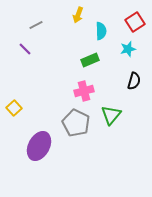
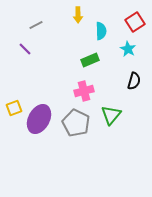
yellow arrow: rotated 21 degrees counterclockwise
cyan star: rotated 28 degrees counterclockwise
yellow square: rotated 21 degrees clockwise
purple ellipse: moved 27 px up
